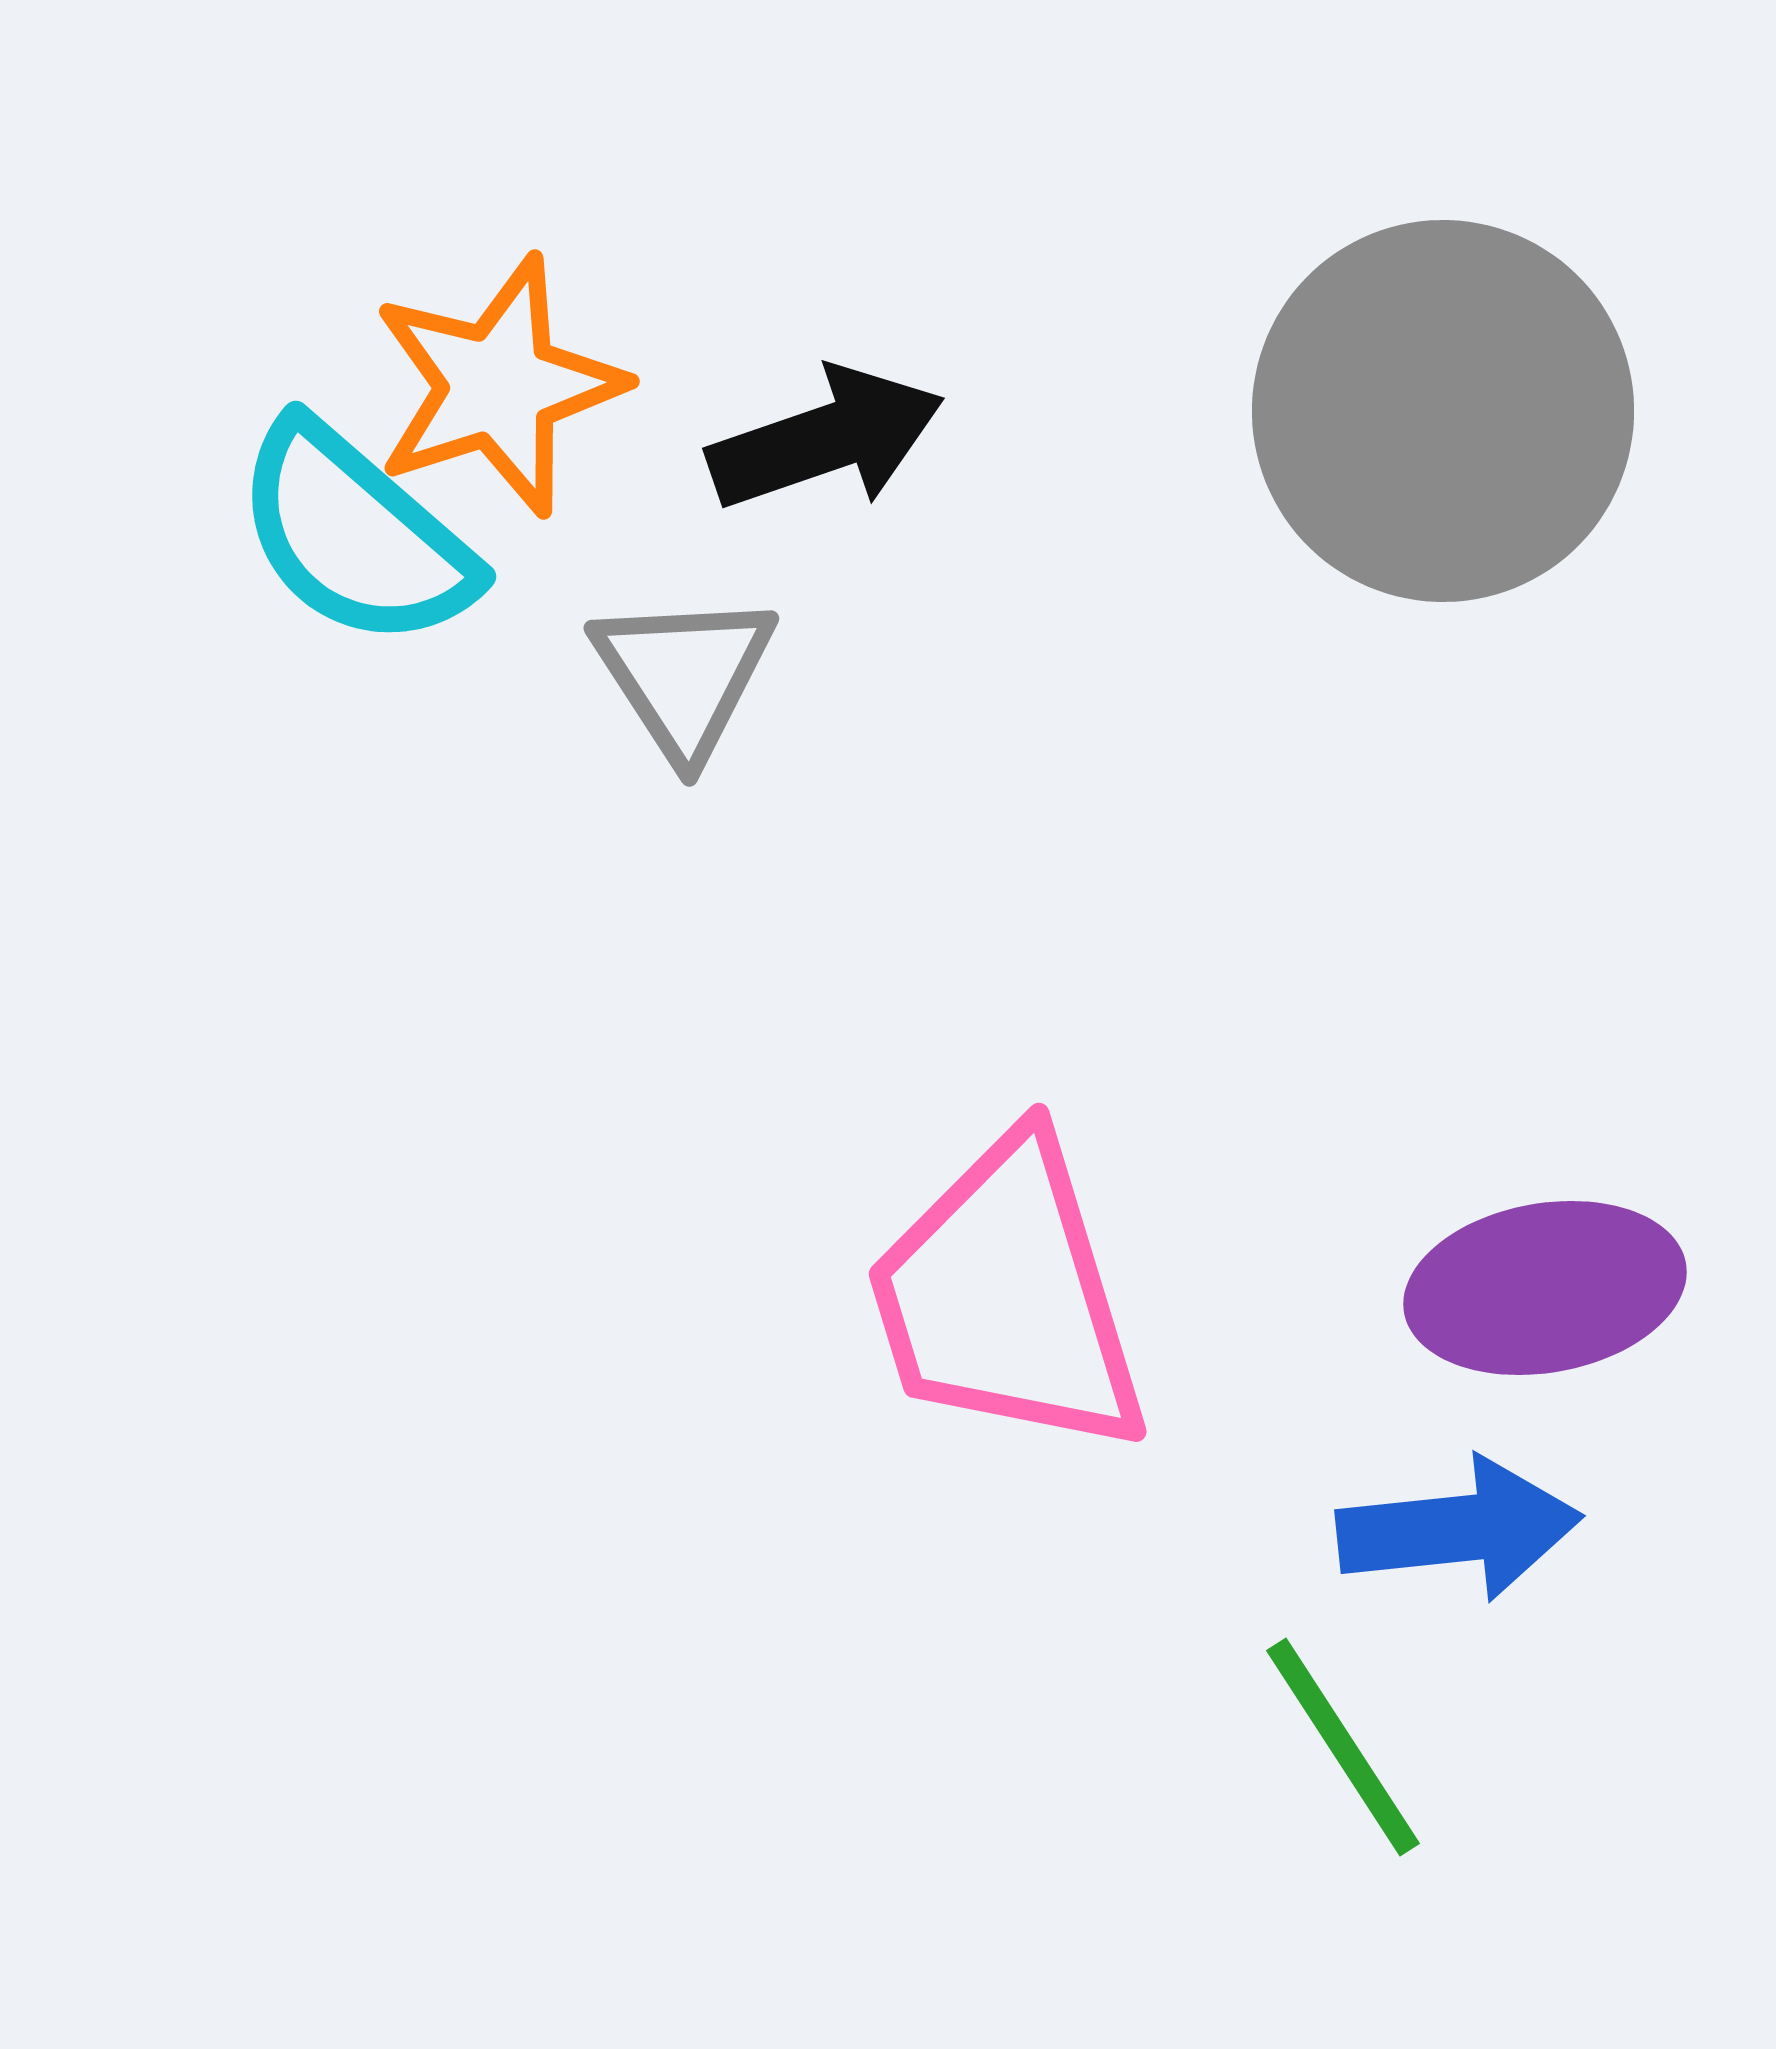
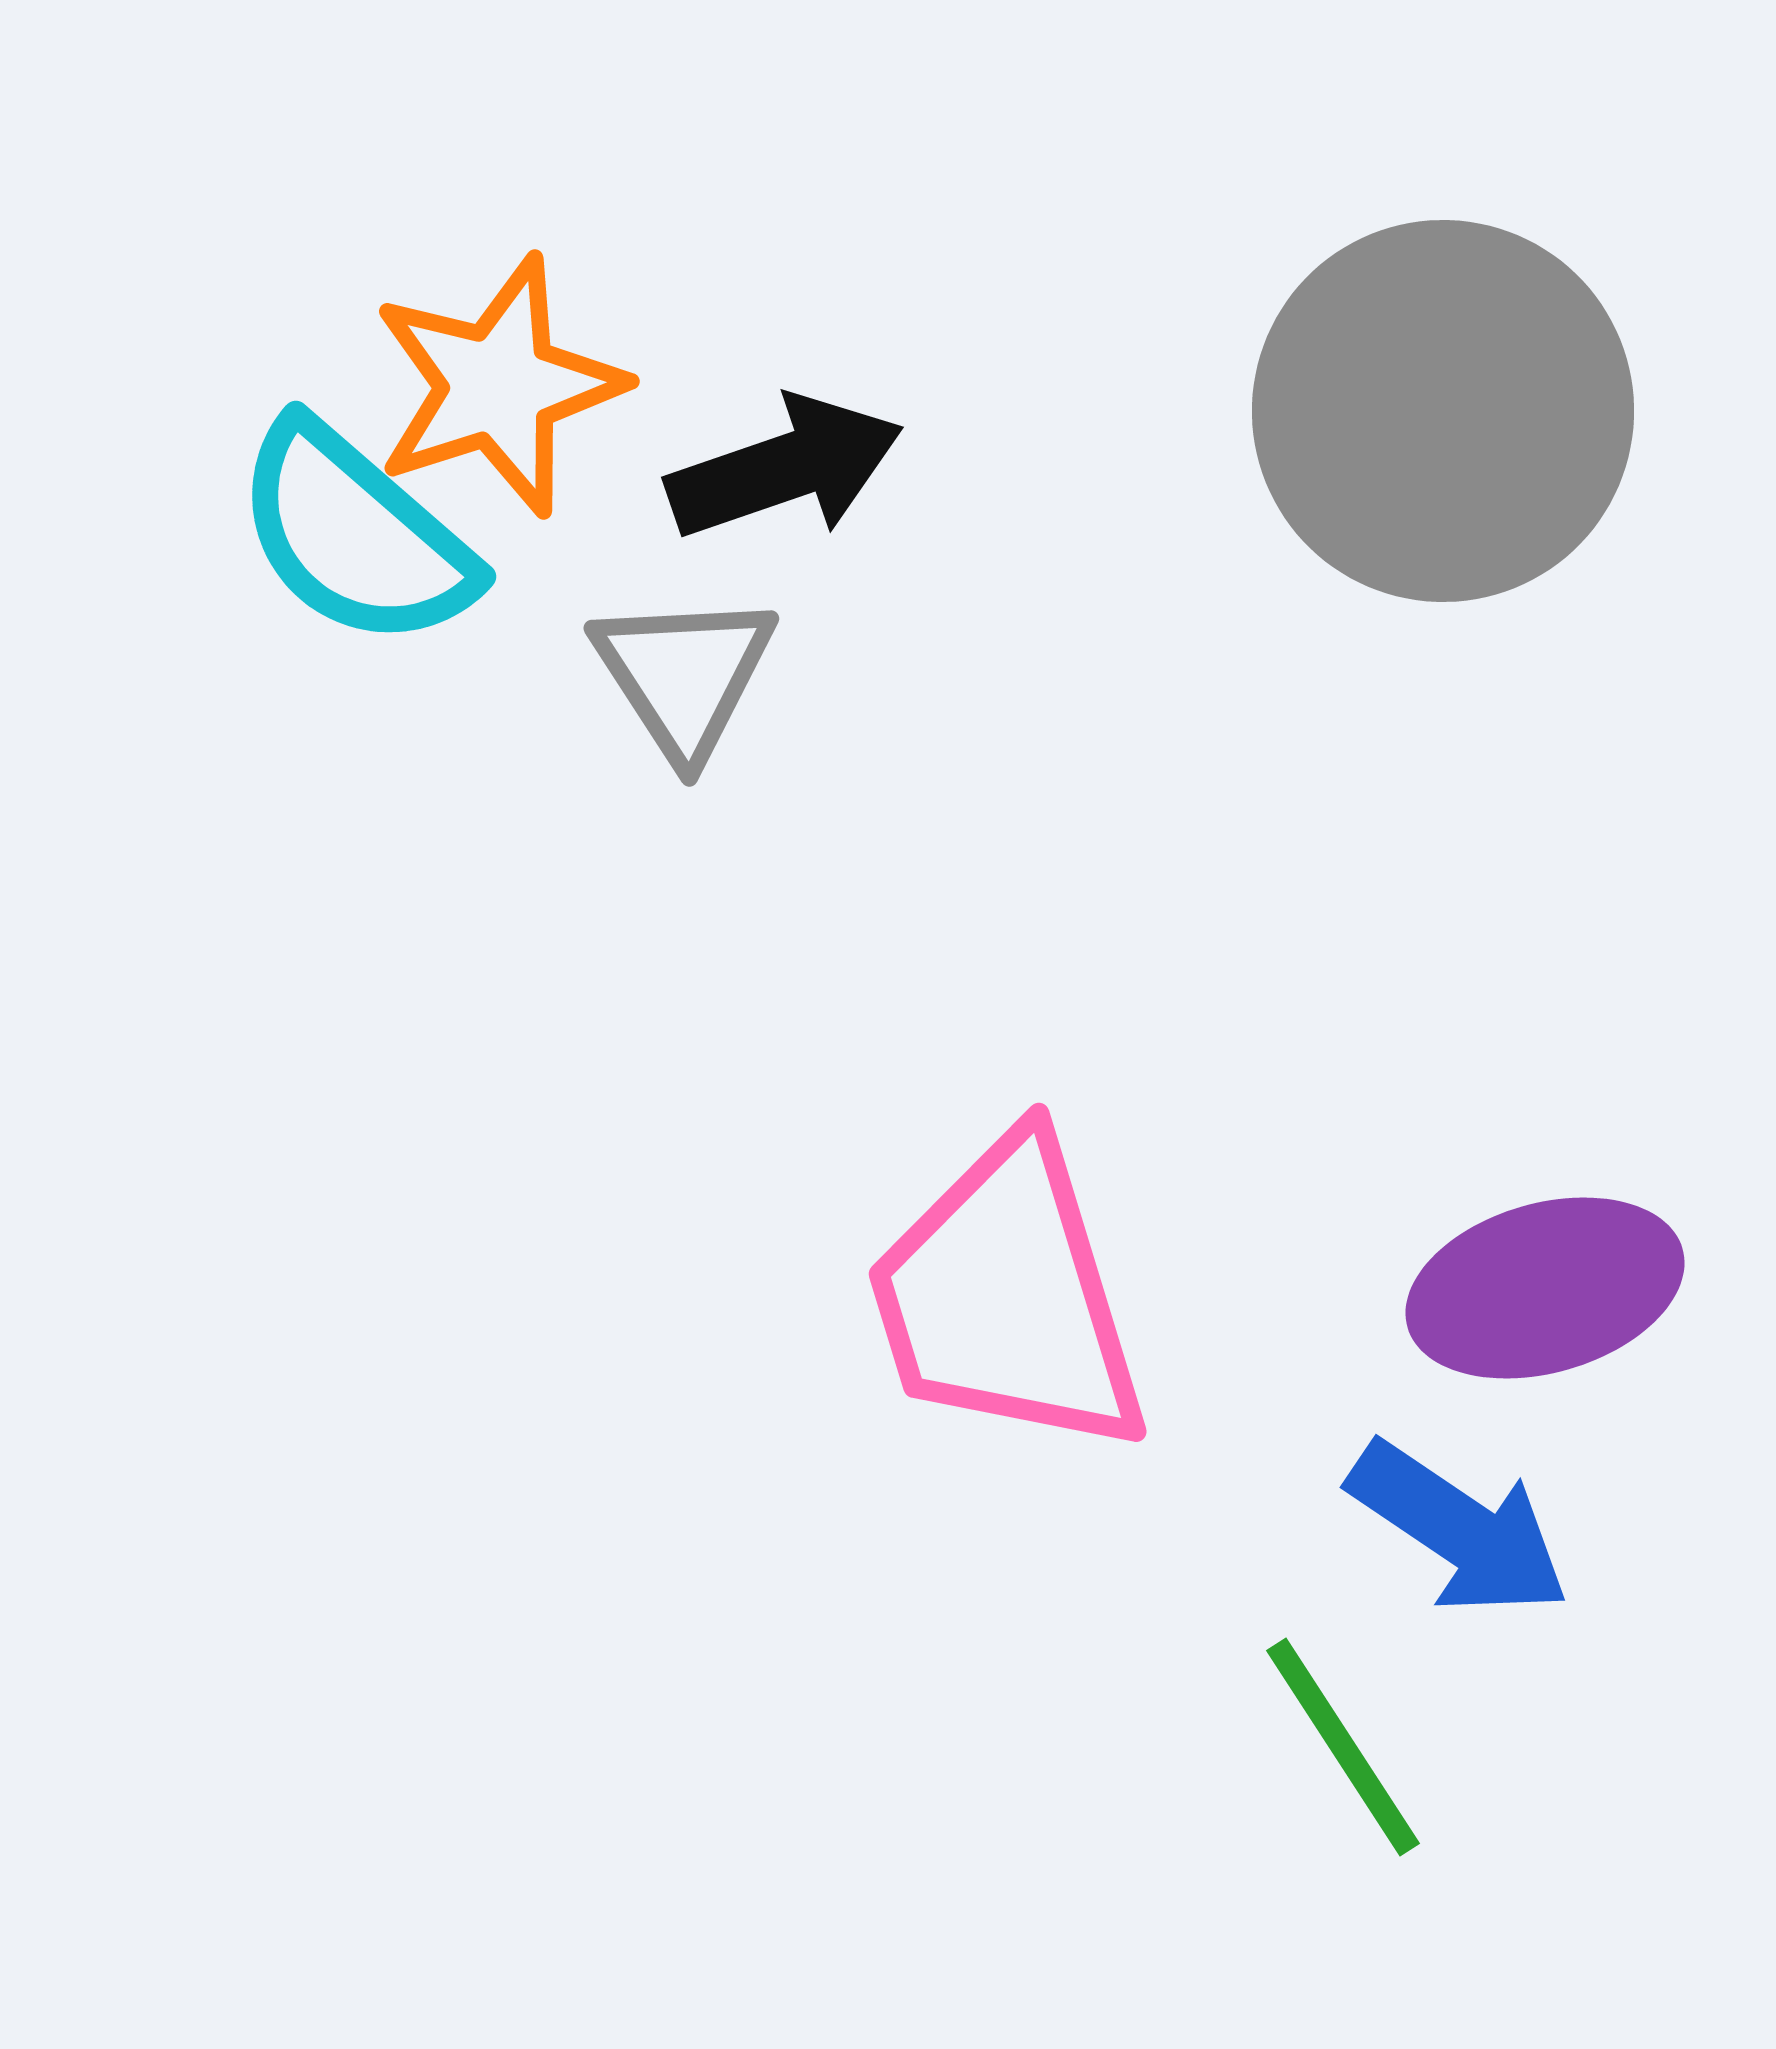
black arrow: moved 41 px left, 29 px down
purple ellipse: rotated 6 degrees counterclockwise
blue arrow: rotated 40 degrees clockwise
